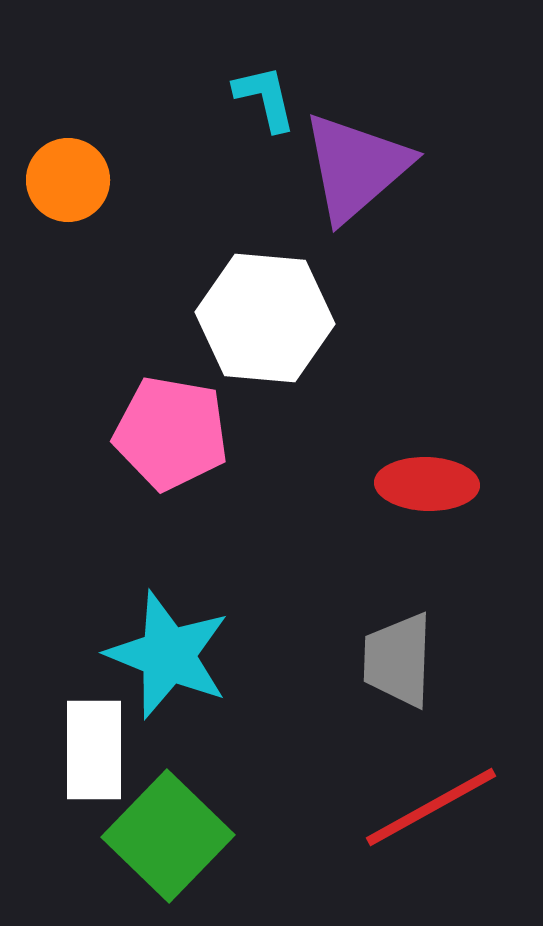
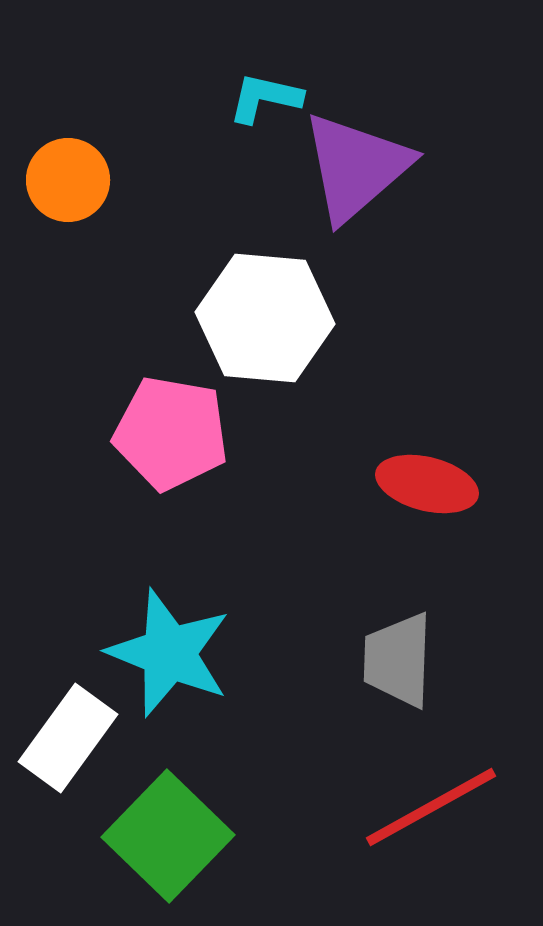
cyan L-shape: rotated 64 degrees counterclockwise
red ellipse: rotated 12 degrees clockwise
cyan star: moved 1 px right, 2 px up
white rectangle: moved 26 px left, 12 px up; rotated 36 degrees clockwise
